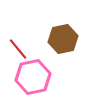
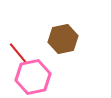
red line: moved 4 px down
